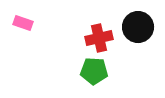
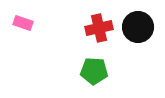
red cross: moved 10 px up
